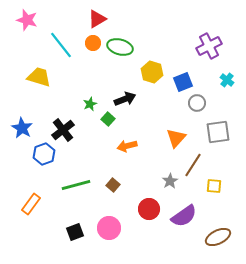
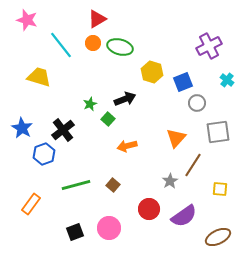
yellow square: moved 6 px right, 3 px down
